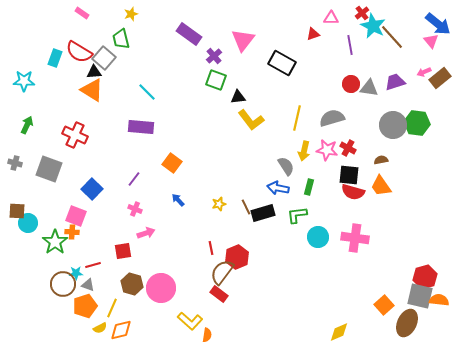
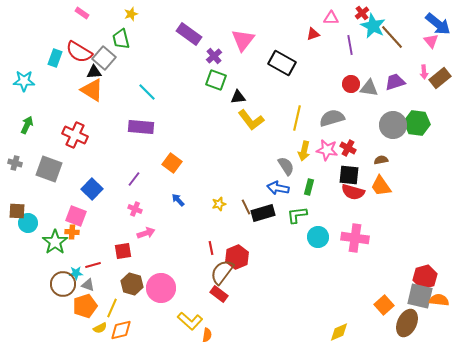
pink arrow at (424, 72): rotated 72 degrees counterclockwise
